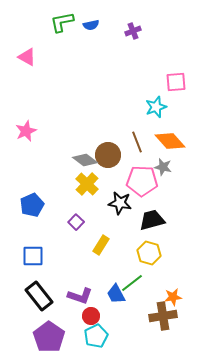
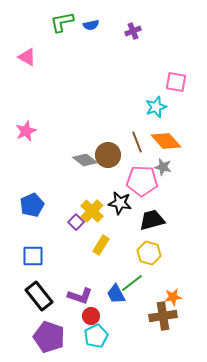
pink square: rotated 15 degrees clockwise
orange diamond: moved 4 px left
yellow cross: moved 5 px right, 27 px down
purple pentagon: rotated 16 degrees counterclockwise
